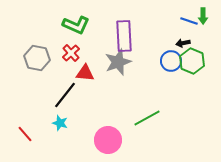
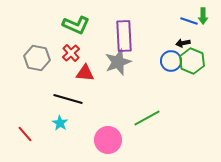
black line: moved 3 px right, 4 px down; rotated 68 degrees clockwise
cyan star: rotated 14 degrees clockwise
